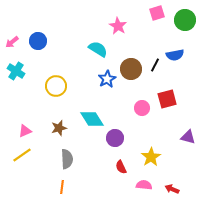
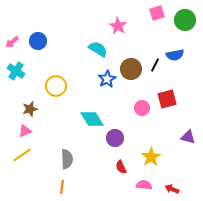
brown star: moved 29 px left, 19 px up
